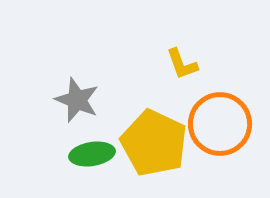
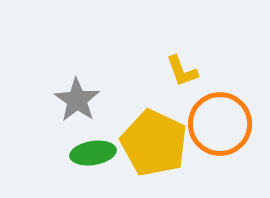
yellow L-shape: moved 7 px down
gray star: rotated 12 degrees clockwise
green ellipse: moved 1 px right, 1 px up
